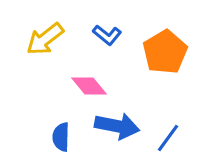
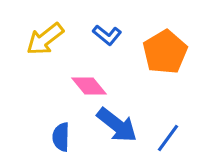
blue arrow: moved 1 px up; rotated 27 degrees clockwise
